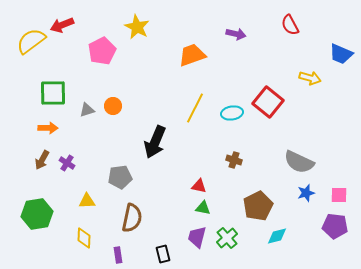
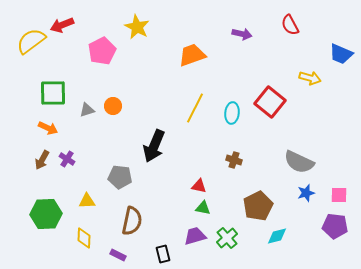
purple arrow: moved 6 px right
red square: moved 2 px right
cyan ellipse: rotated 75 degrees counterclockwise
orange arrow: rotated 24 degrees clockwise
black arrow: moved 1 px left, 4 px down
purple cross: moved 4 px up
gray pentagon: rotated 15 degrees clockwise
green hexagon: moved 9 px right; rotated 8 degrees clockwise
brown semicircle: moved 3 px down
purple trapezoid: moved 2 px left, 1 px up; rotated 60 degrees clockwise
purple rectangle: rotated 56 degrees counterclockwise
